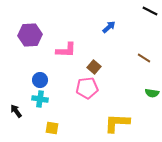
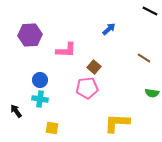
blue arrow: moved 2 px down
